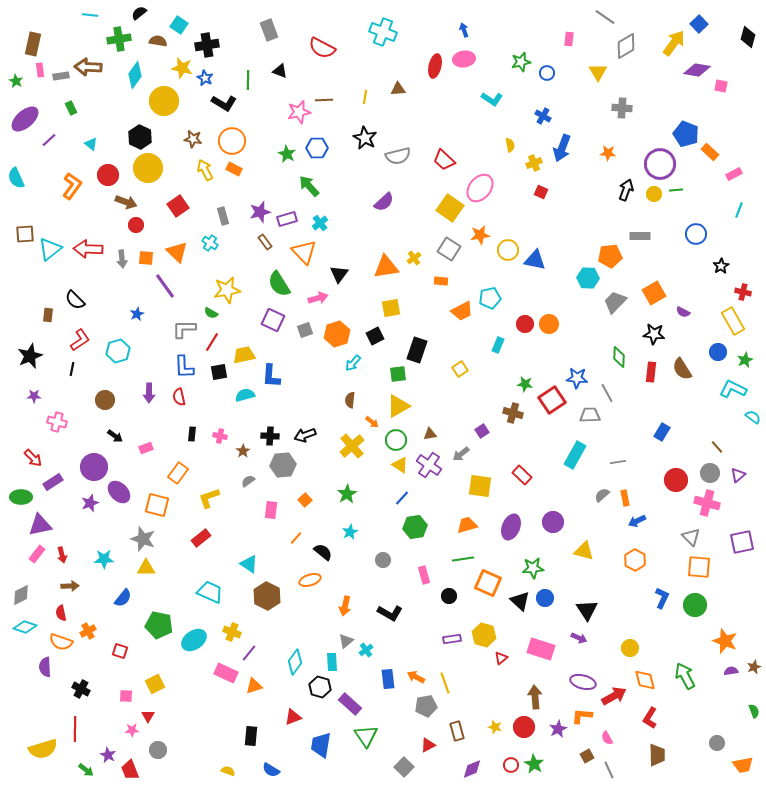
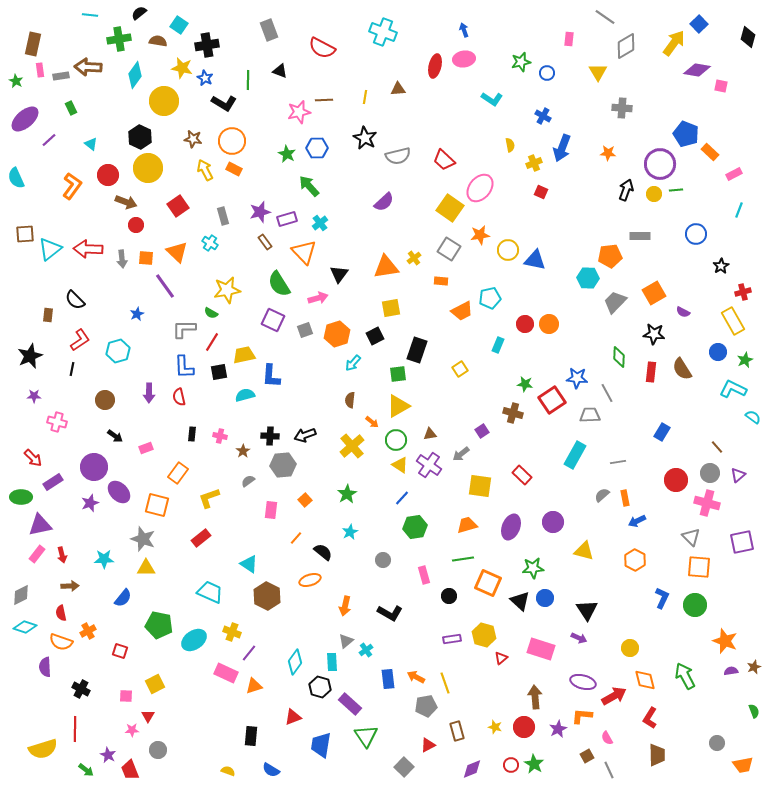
red cross at (743, 292): rotated 28 degrees counterclockwise
